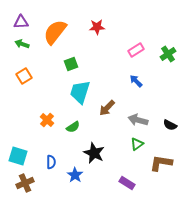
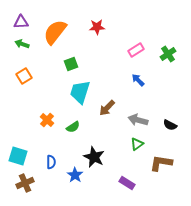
blue arrow: moved 2 px right, 1 px up
black star: moved 4 px down
